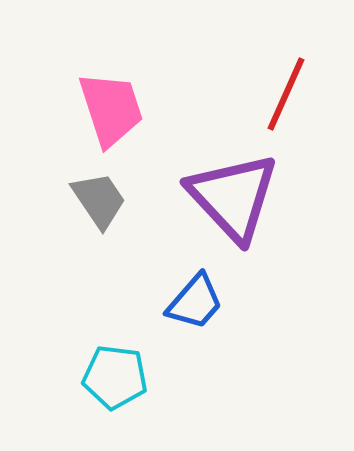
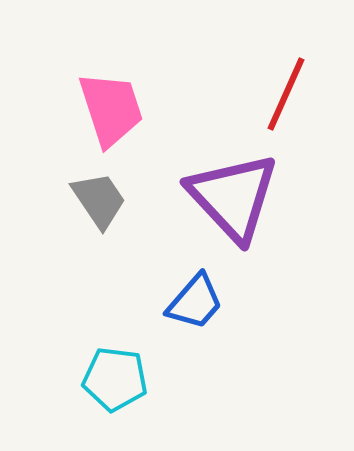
cyan pentagon: moved 2 px down
